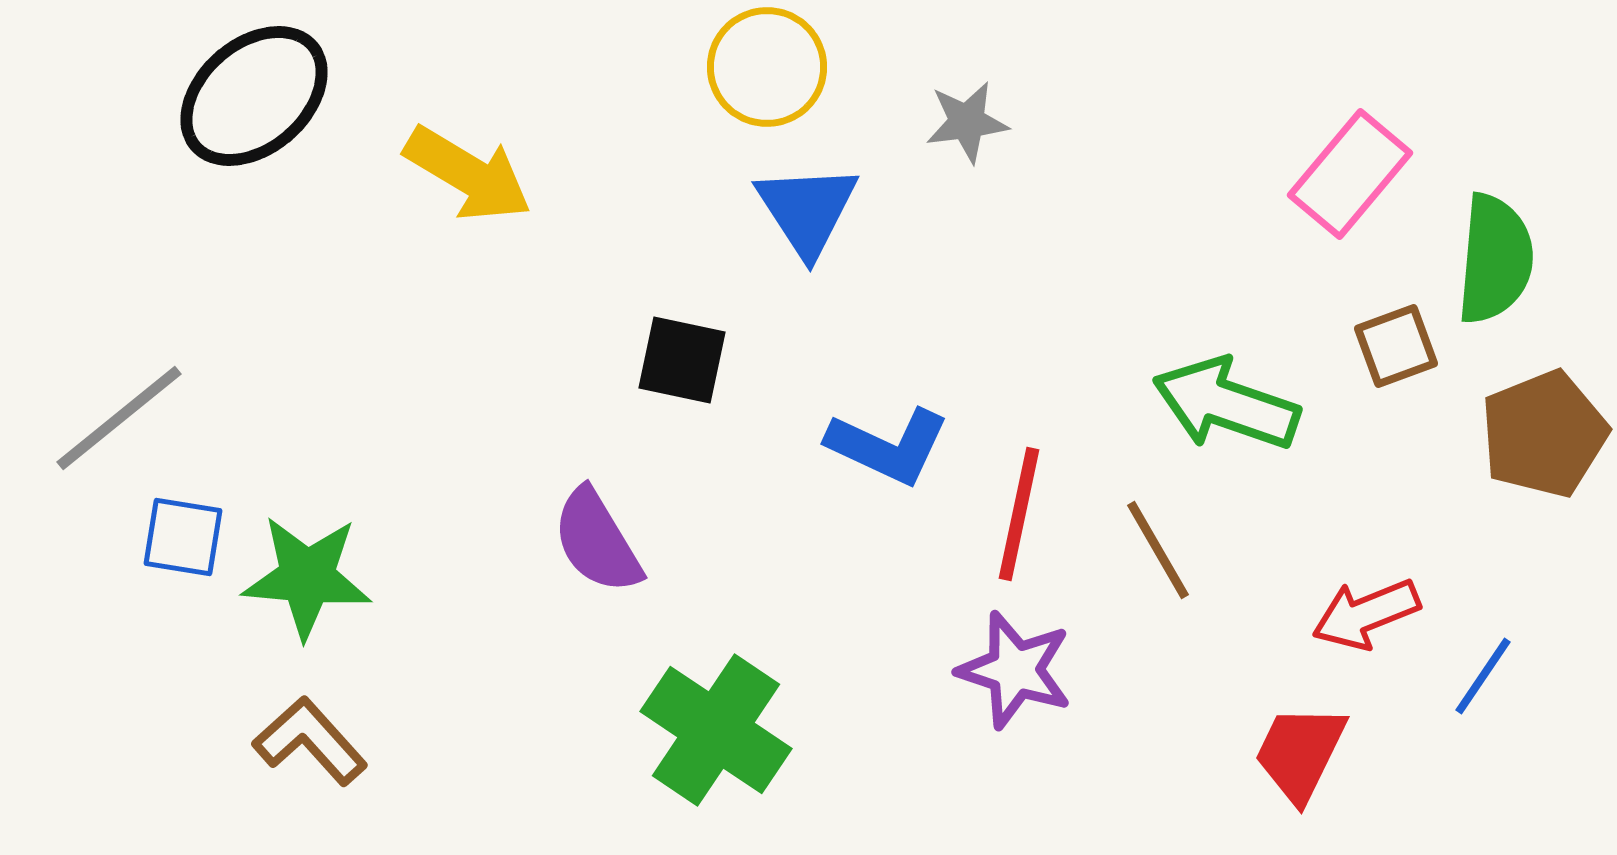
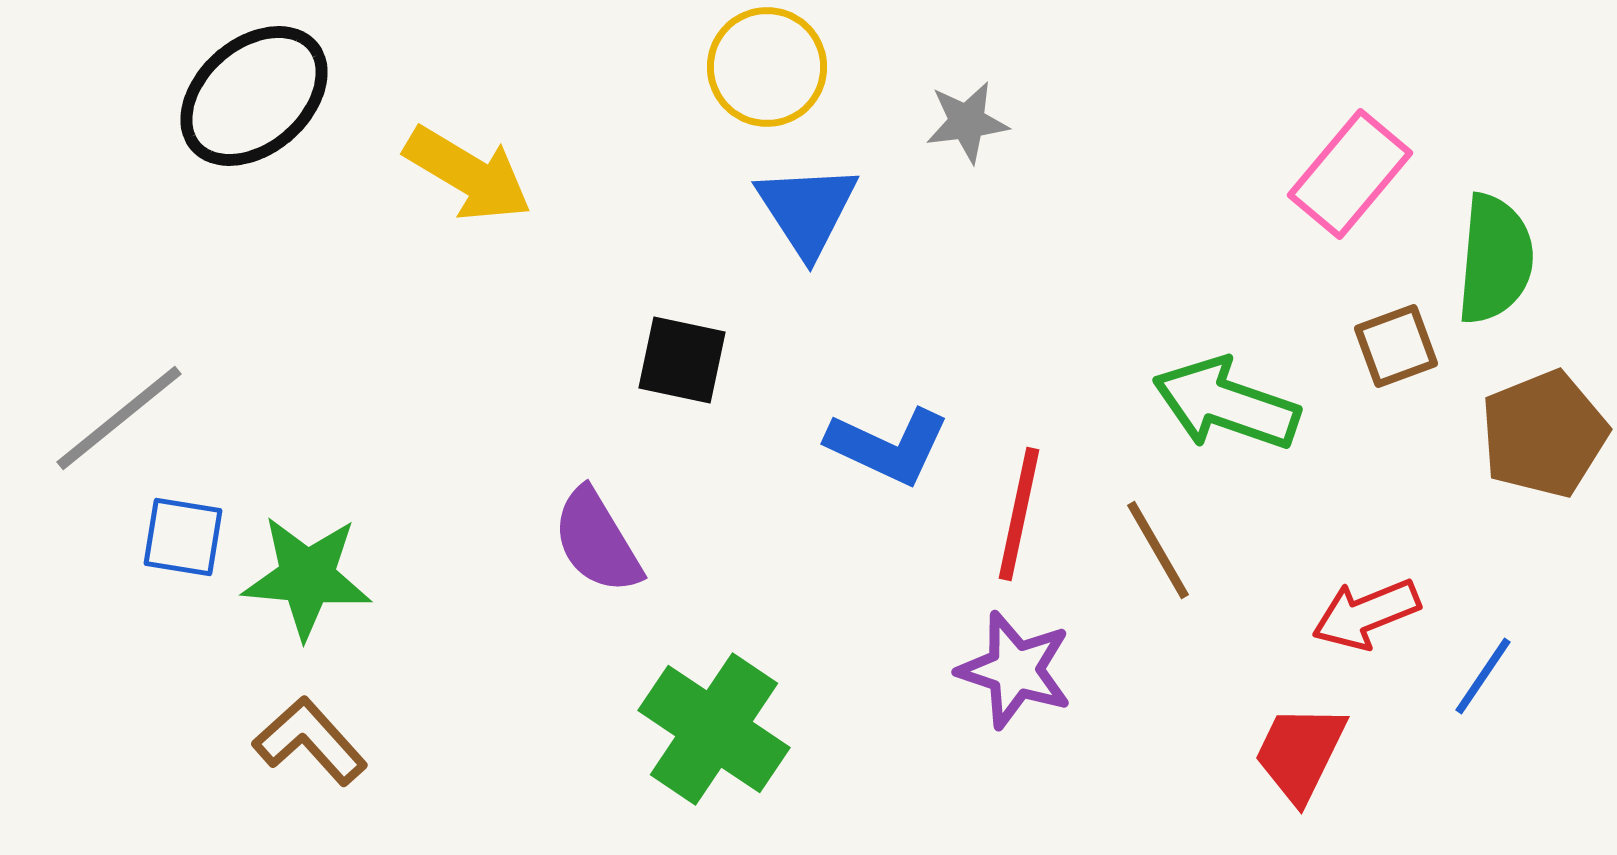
green cross: moved 2 px left, 1 px up
